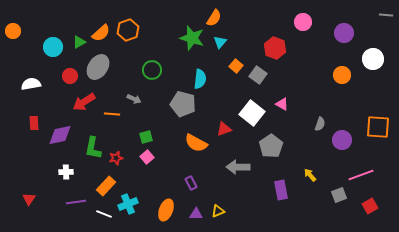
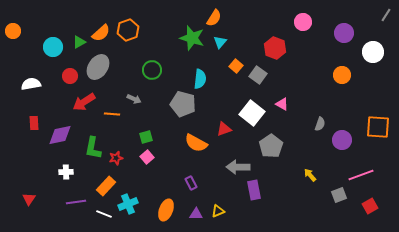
gray line at (386, 15): rotated 64 degrees counterclockwise
white circle at (373, 59): moved 7 px up
purple rectangle at (281, 190): moved 27 px left
